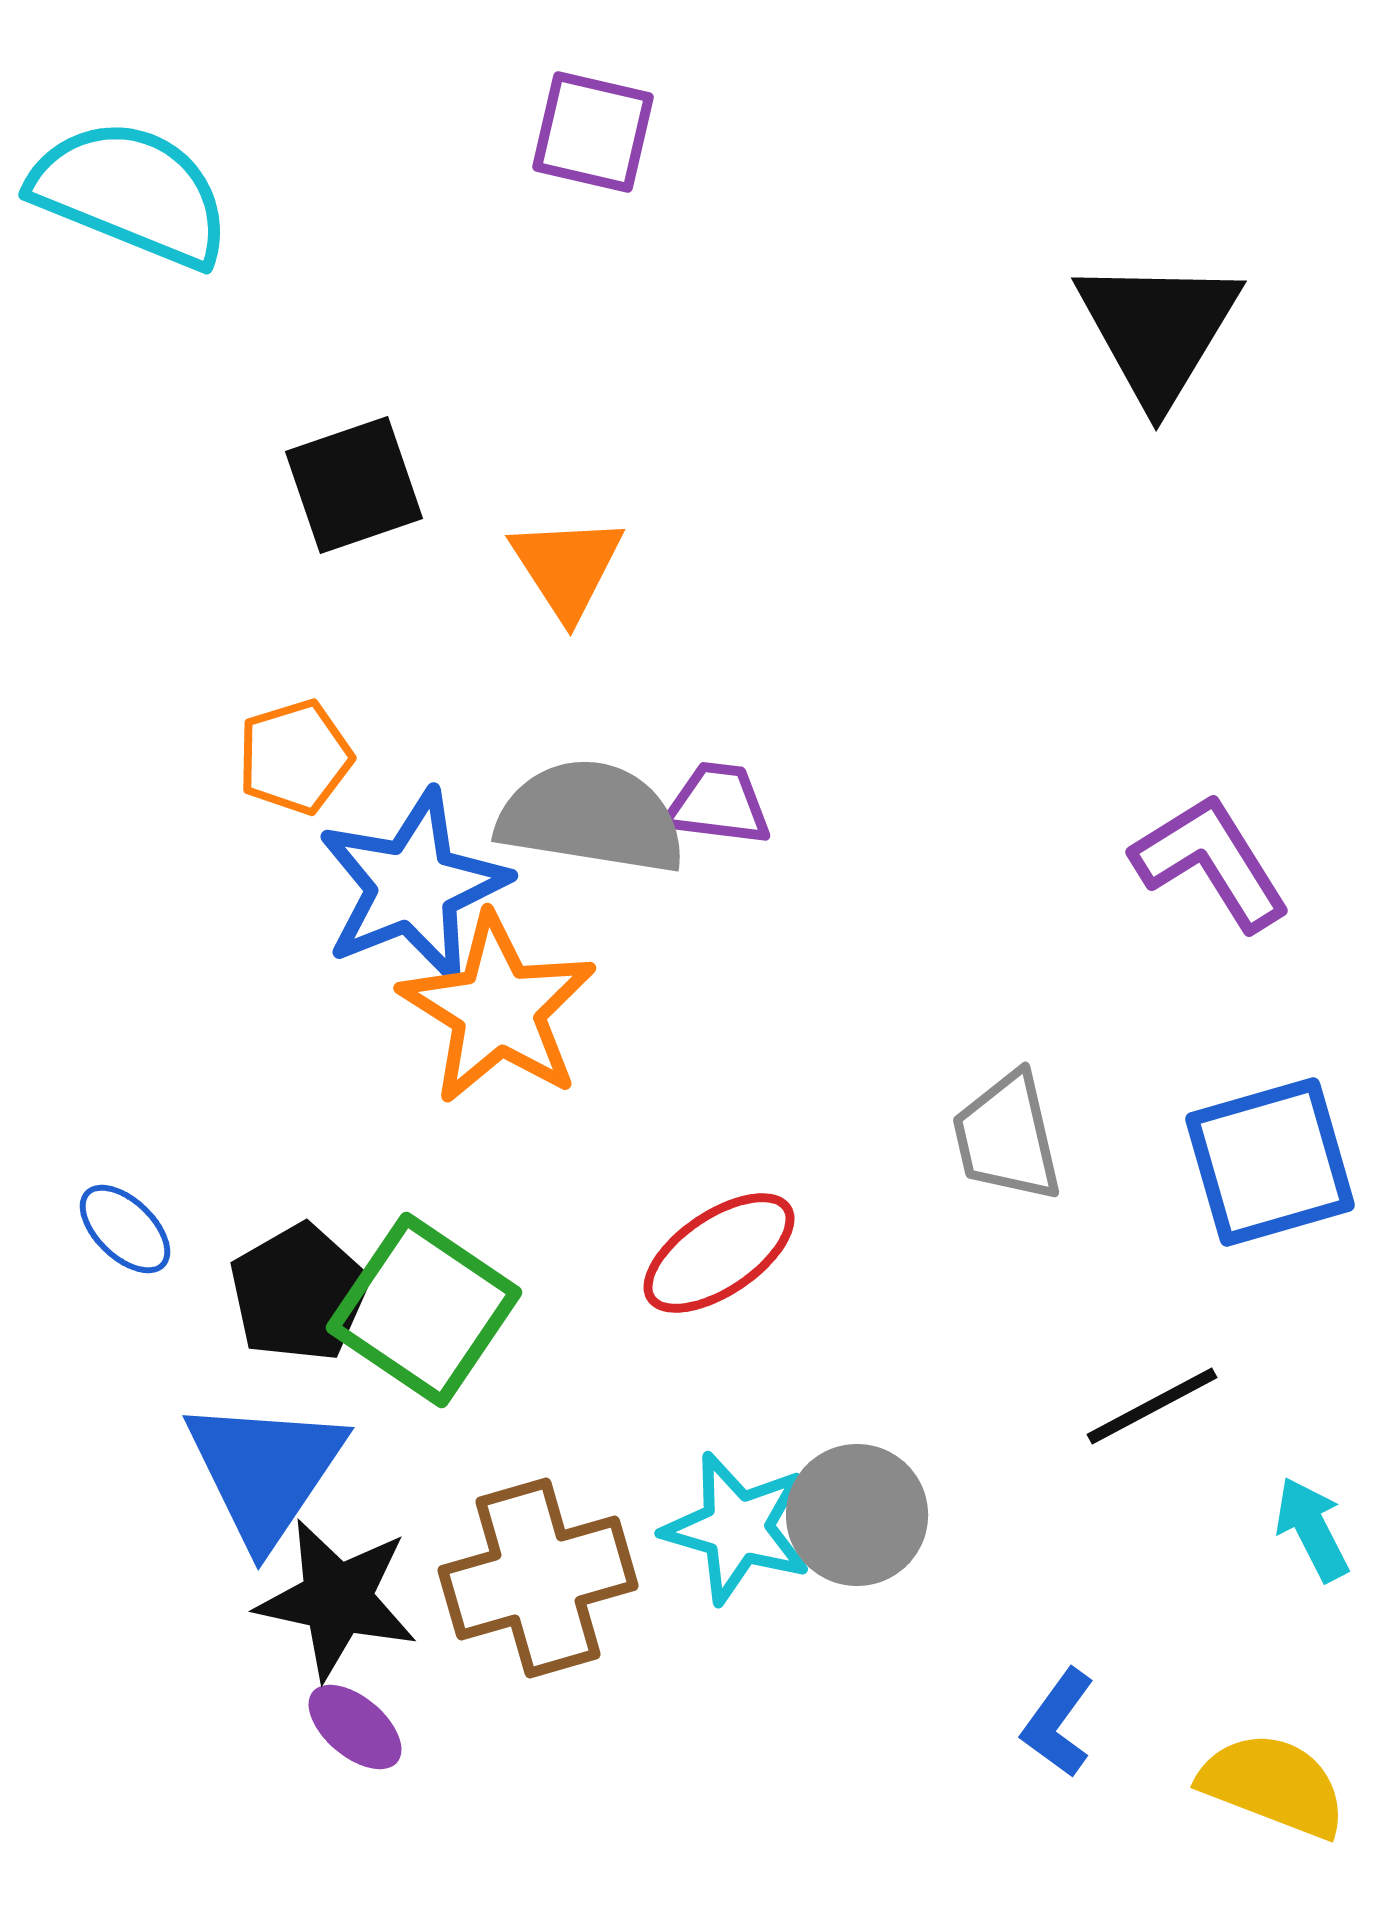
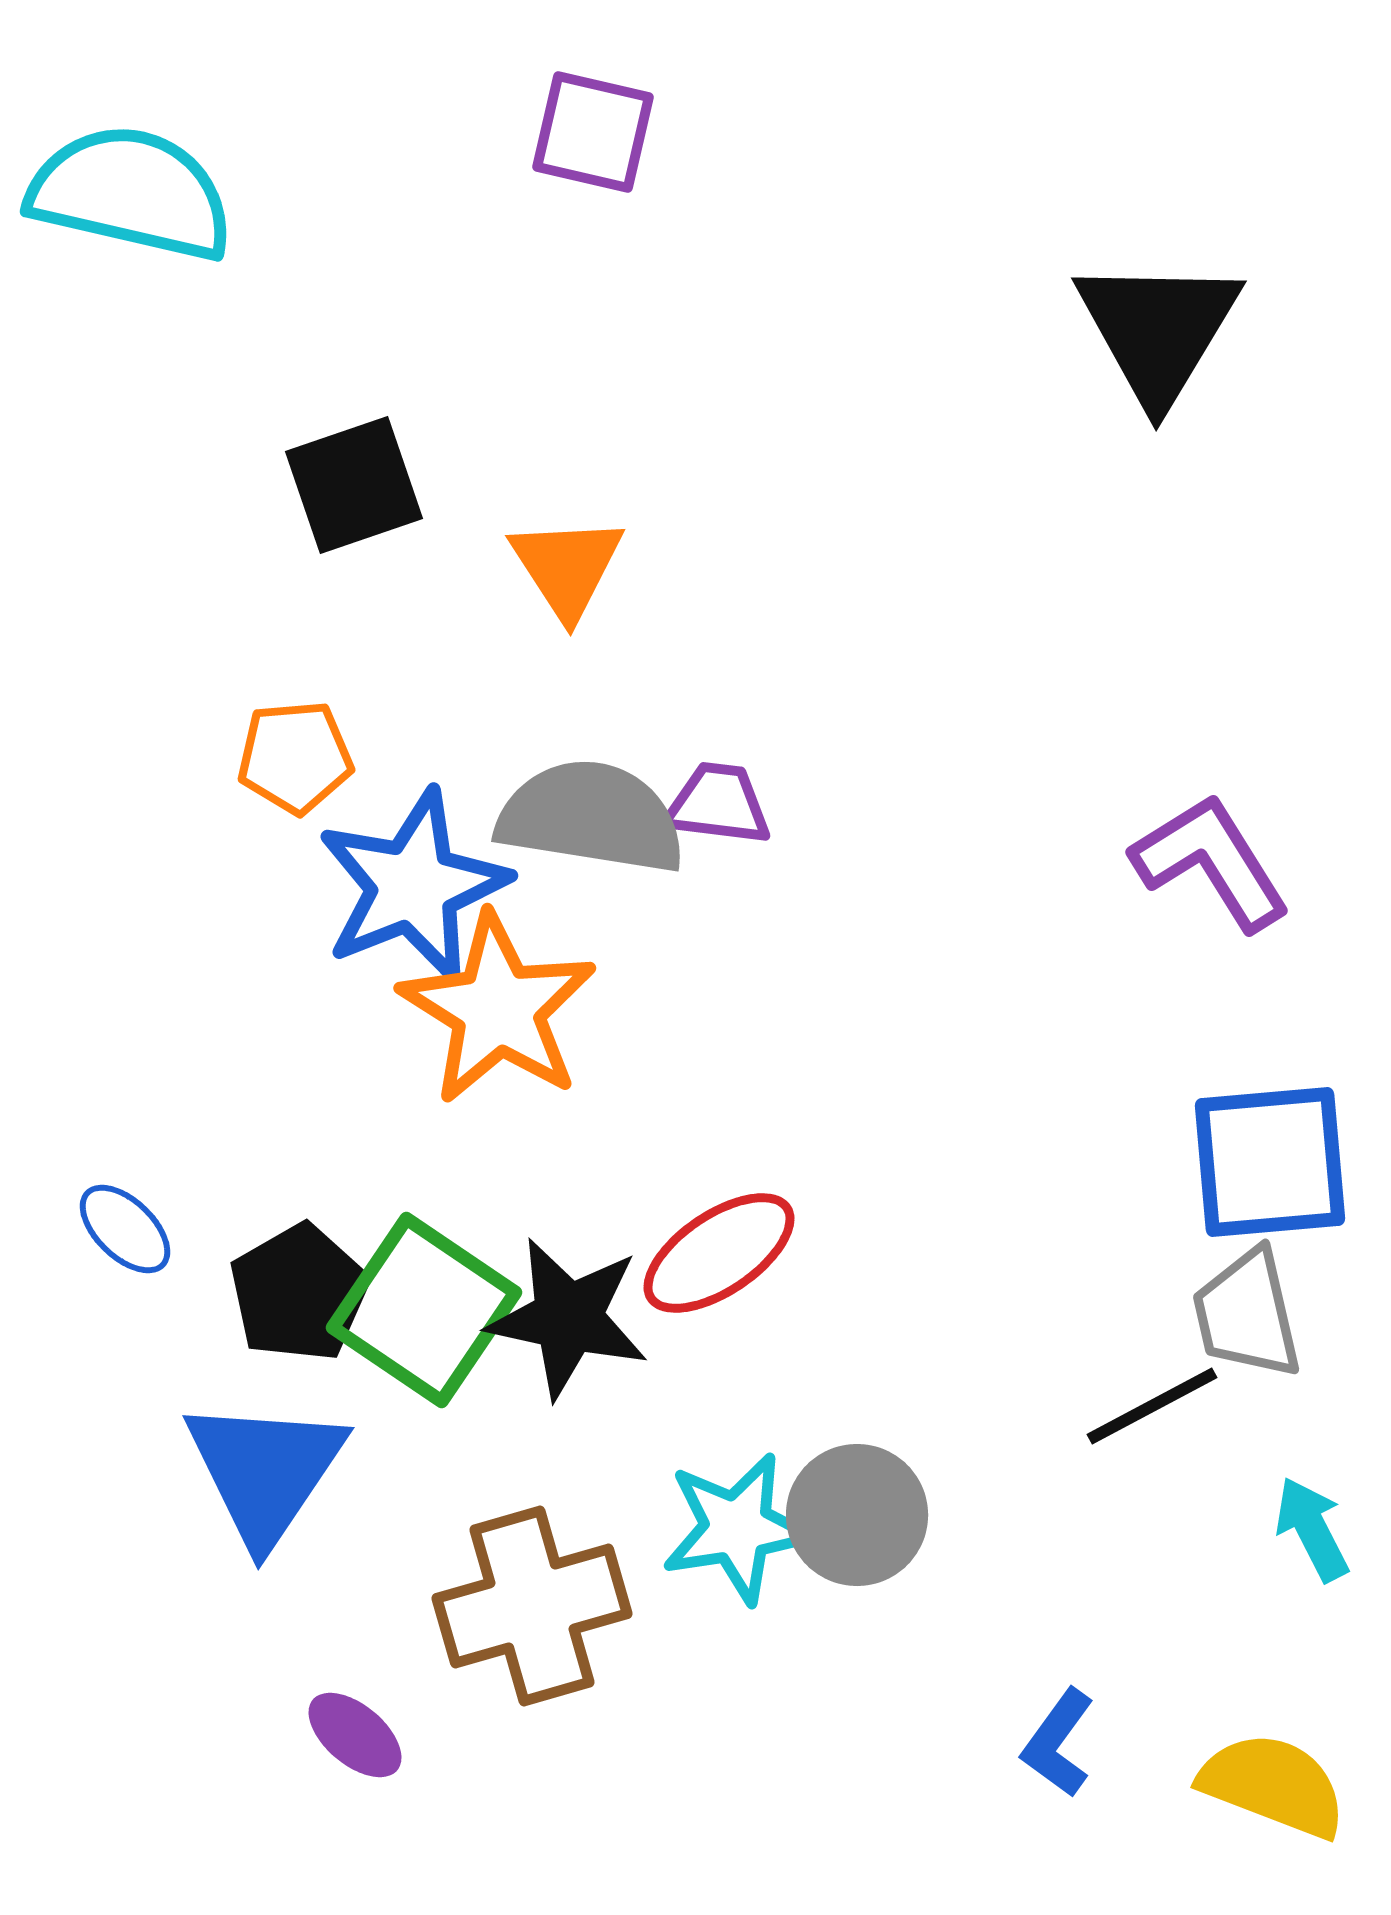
cyan semicircle: rotated 9 degrees counterclockwise
orange pentagon: rotated 12 degrees clockwise
gray trapezoid: moved 240 px right, 177 px down
blue square: rotated 11 degrees clockwise
cyan star: rotated 25 degrees counterclockwise
brown cross: moved 6 px left, 28 px down
black star: moved 231 px right, 281 px up
blue L-shape: moved 20 px down
purple ellipse: moved 8 px down
